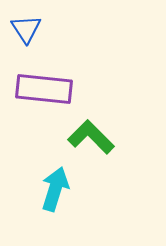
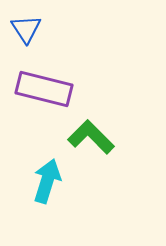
purple rectangle: rotated 8 degrees clockwise
cyan arrow: moved 8 px left, 8 px up
